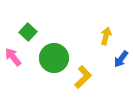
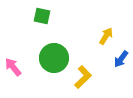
green square: moved 14 px right, 16 px up; rotated 30 degrees counterclockwise
yellow arrow: rotated 18 degrees clockwise
pink arrow: moved 10 px down
